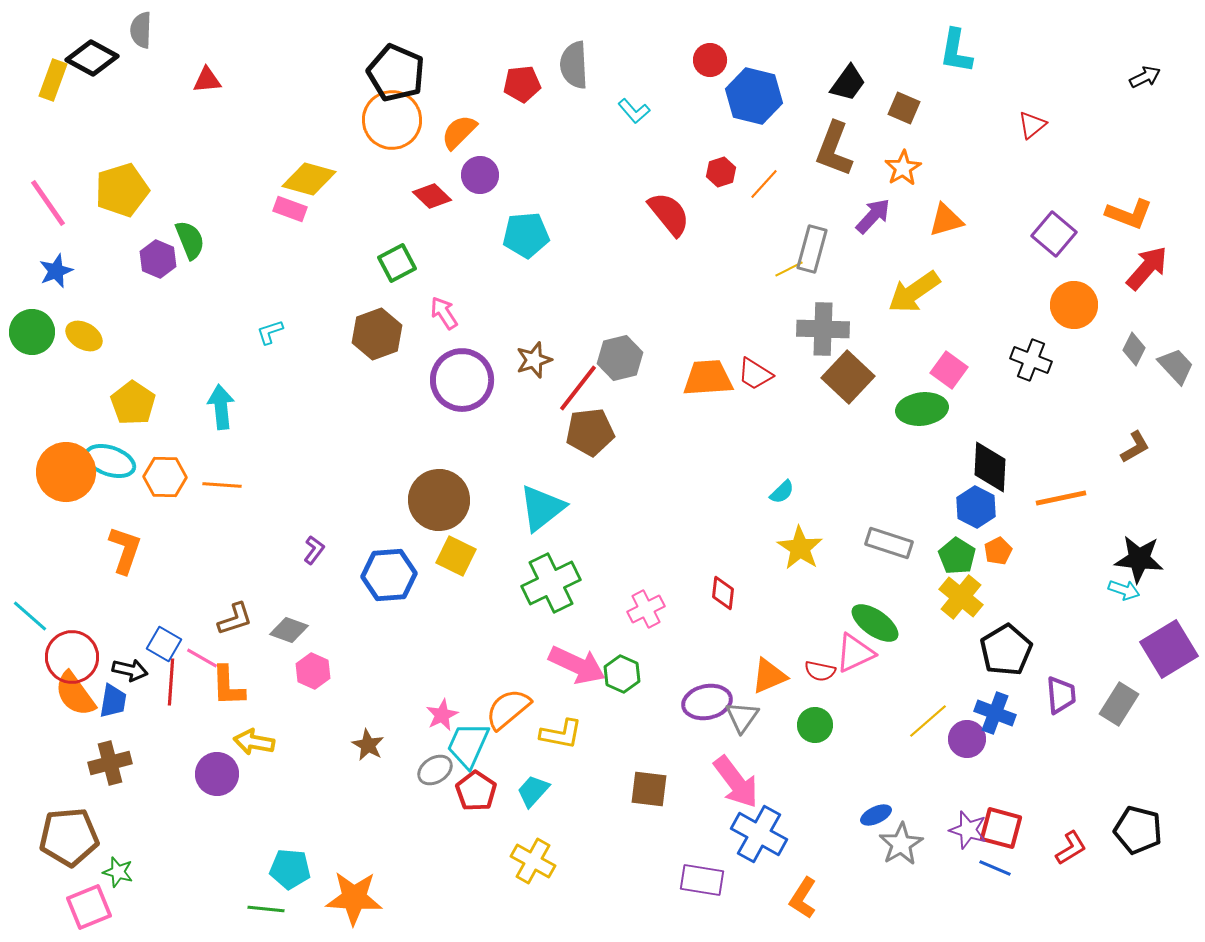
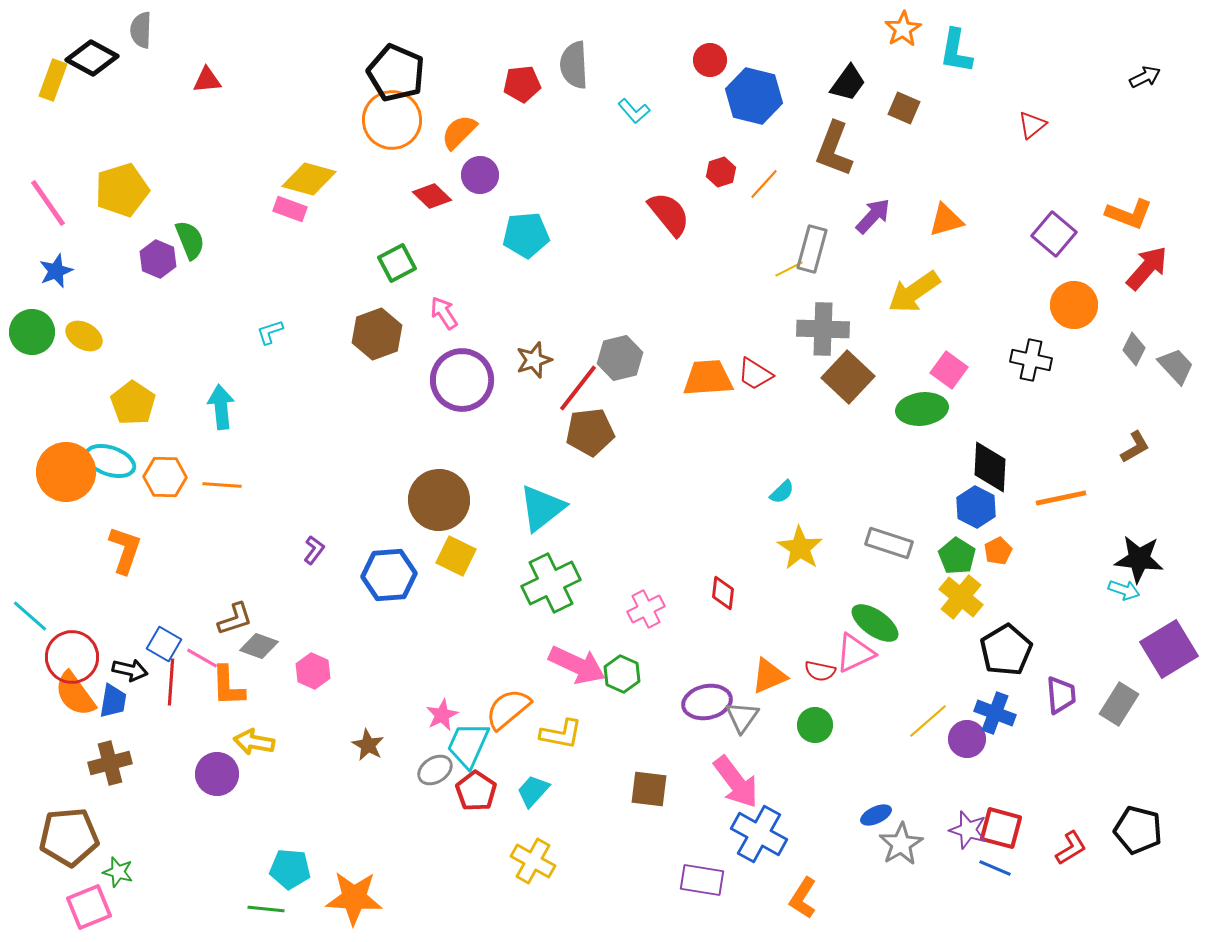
orange star at (903, 168): moved 139 px up
black cross at (1031, 360): rotated 9 degrees counterclockwise
gray diamond at (289, 630): moved 30 px left, 16 px down
